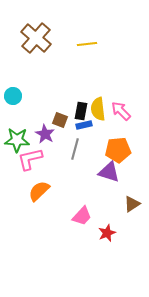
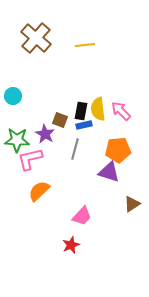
yellow line: moved 2 px left, 1 px down
red star: moved 36 px left, 12 px down
